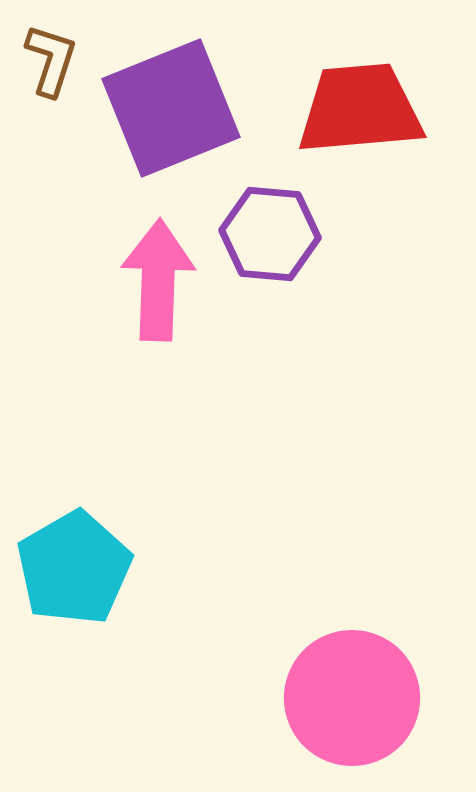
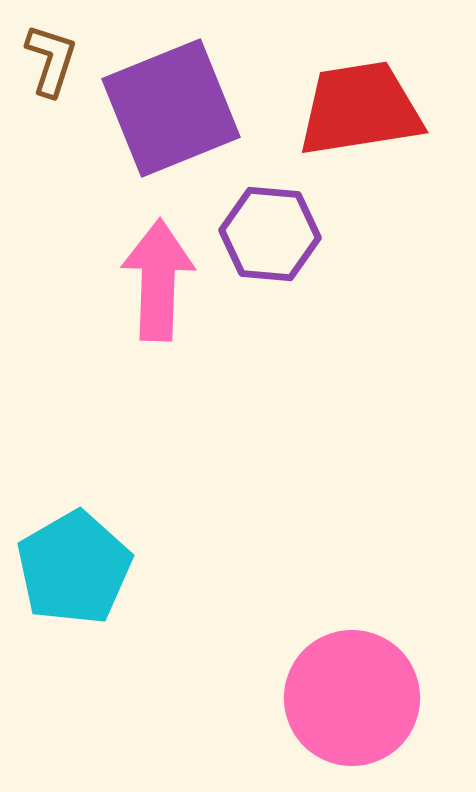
red trapezoid: rotated 4 degrees counterclockwise
